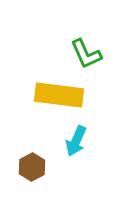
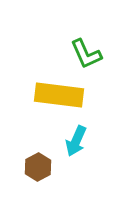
brown hexagon: moved 6 px right
